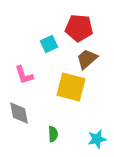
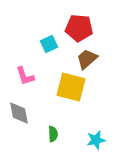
pink L-shape: moved 1 px right, 1 px down
cyan star: moved 1 px left, 1 px down
